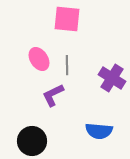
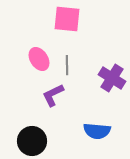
blue semicircle: moved 2 px left
